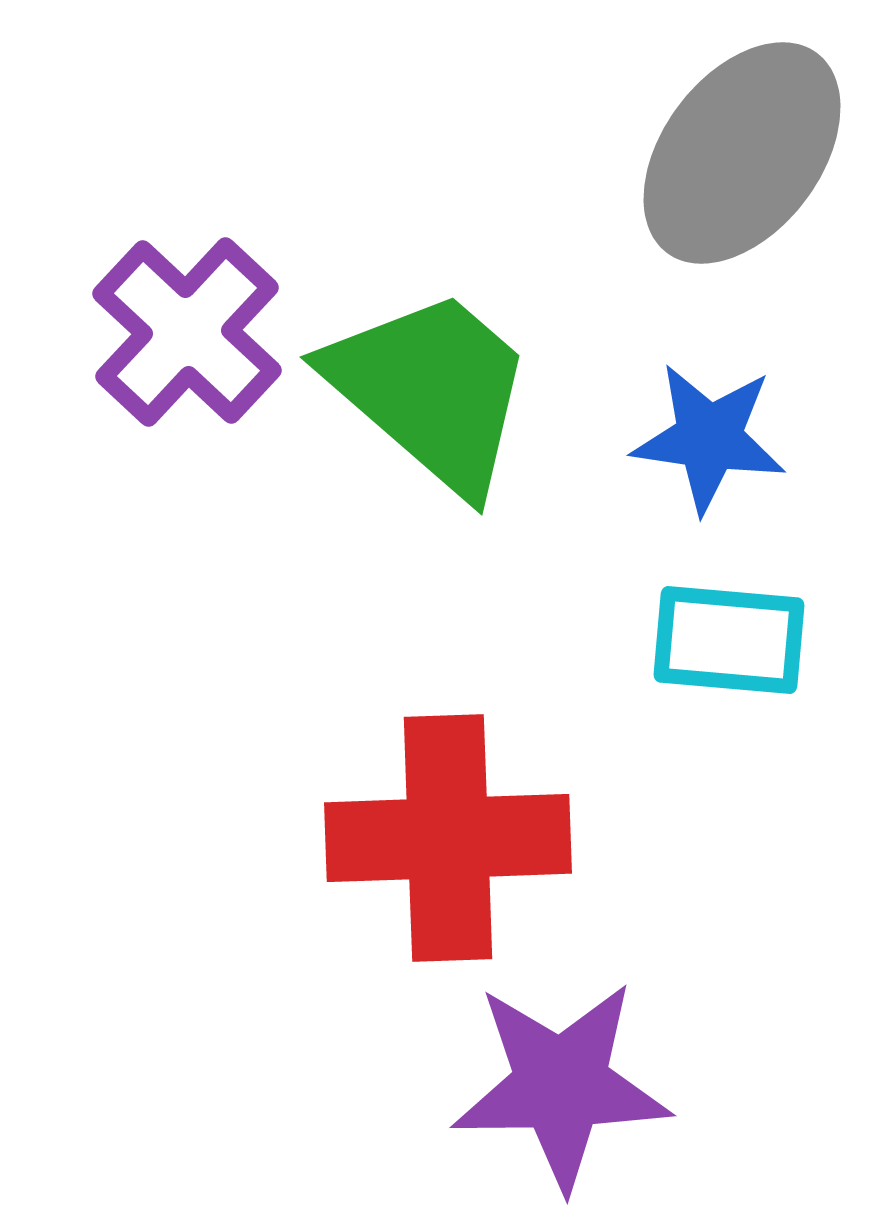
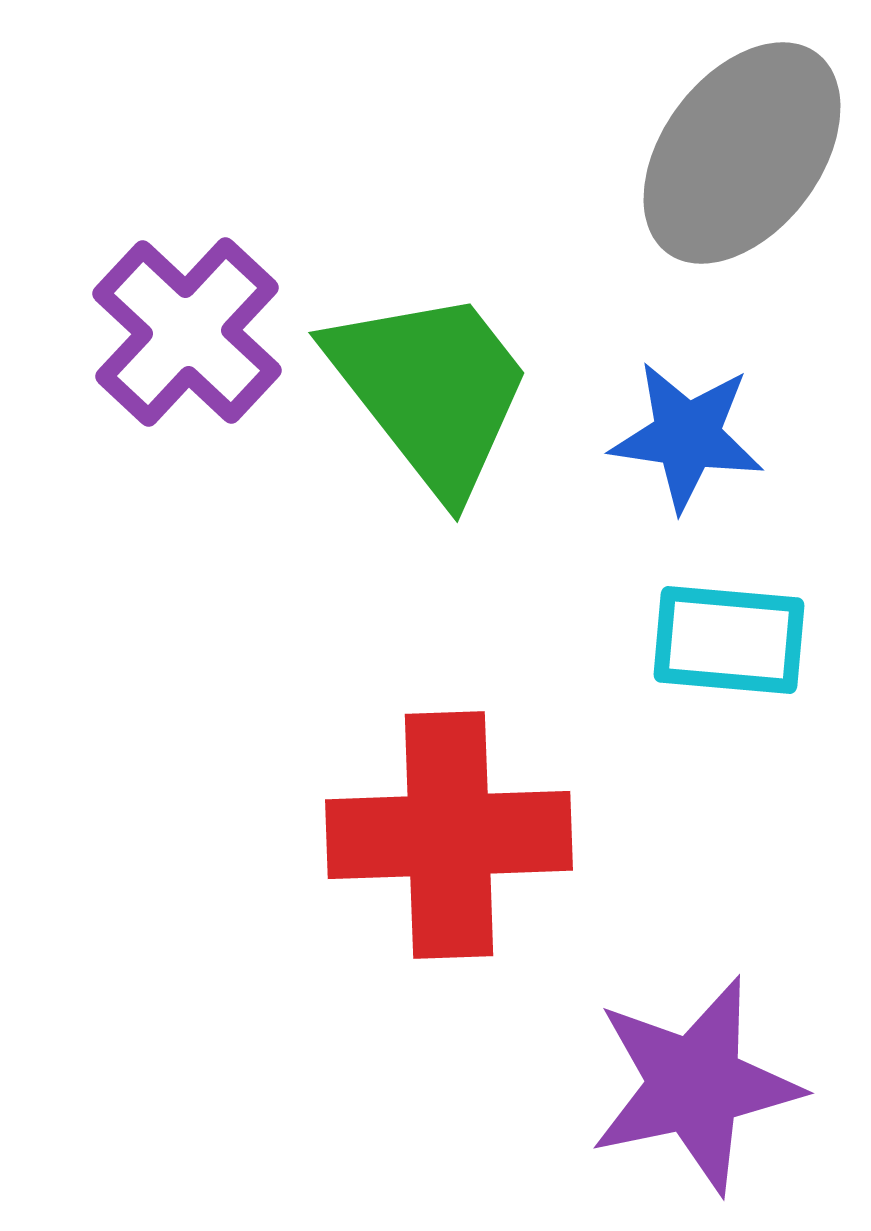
green trapezoid: rotated 11 degrees clockwise
blue star: moved 22 px left, 2 px up
red cross: moved 1 px right, 3 px up
purple star: moved 134 px right; rotated 11 degrees counterclockwise
